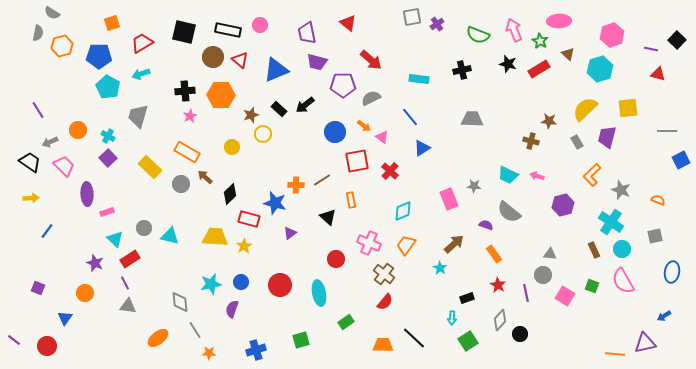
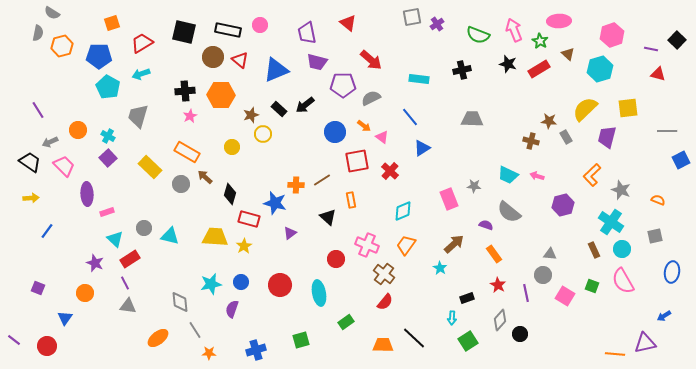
gray rectangle at (577, 142): moved 11 px left, 5 px up
black diamond at (230, 194): rotated 30 degrees counterclockwise
pink cross at (369, 243): moved 2 px left, 2 px down
